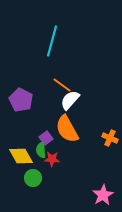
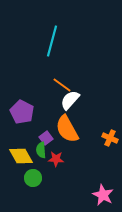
purple pentagon: moved 1 px right, 12 px down
red star: moved 4 px right
pink star: rotated 15 degrees counterclockwise
